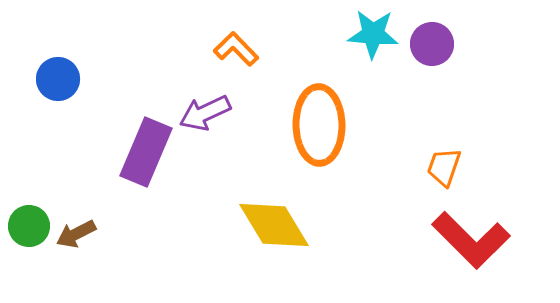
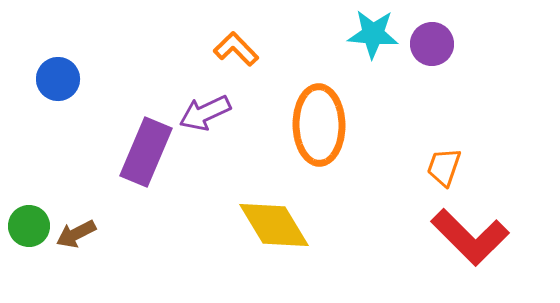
red L-shape: moved 1 px left, 3 px up
